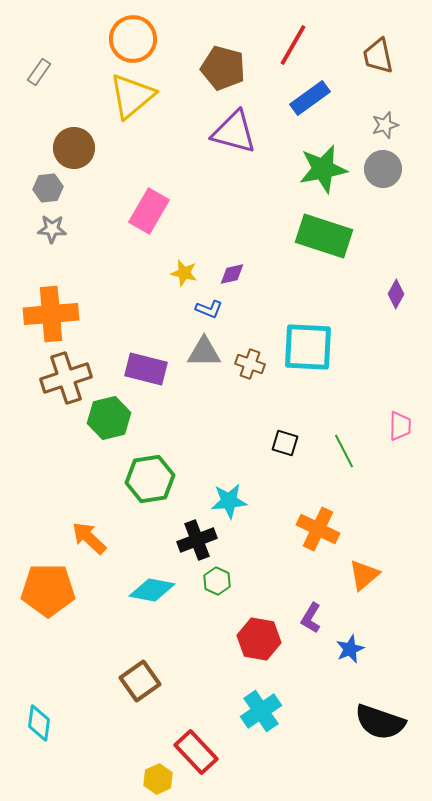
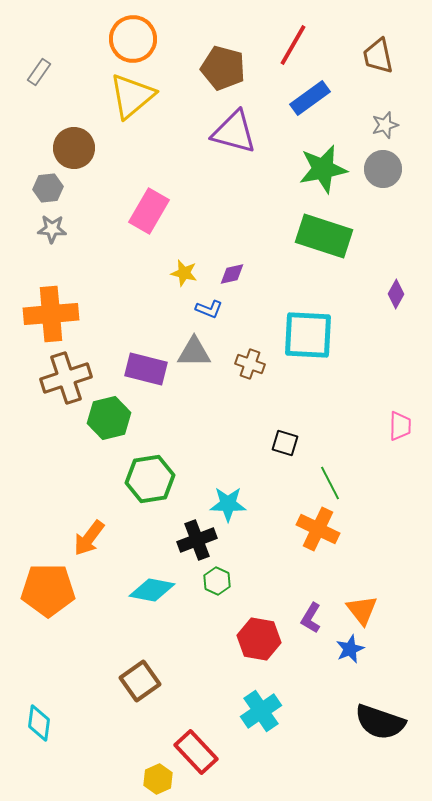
cyan square at (308, 347): moved 12 px up
gray triangle at (204, 352): moved 10 px left
green line at (344, 451): moved 14 px left, 32 px down
cyan star at (229, 501): moved 1 px left, 3 px down; rotated 6 degrees clockwise
orange arrow at (89, 538): rotated 96 degrees counterclockwise
orange triangle at (364, 575): moved 2 px left, 35 px down; rotated 28 degrees counterclockwise
